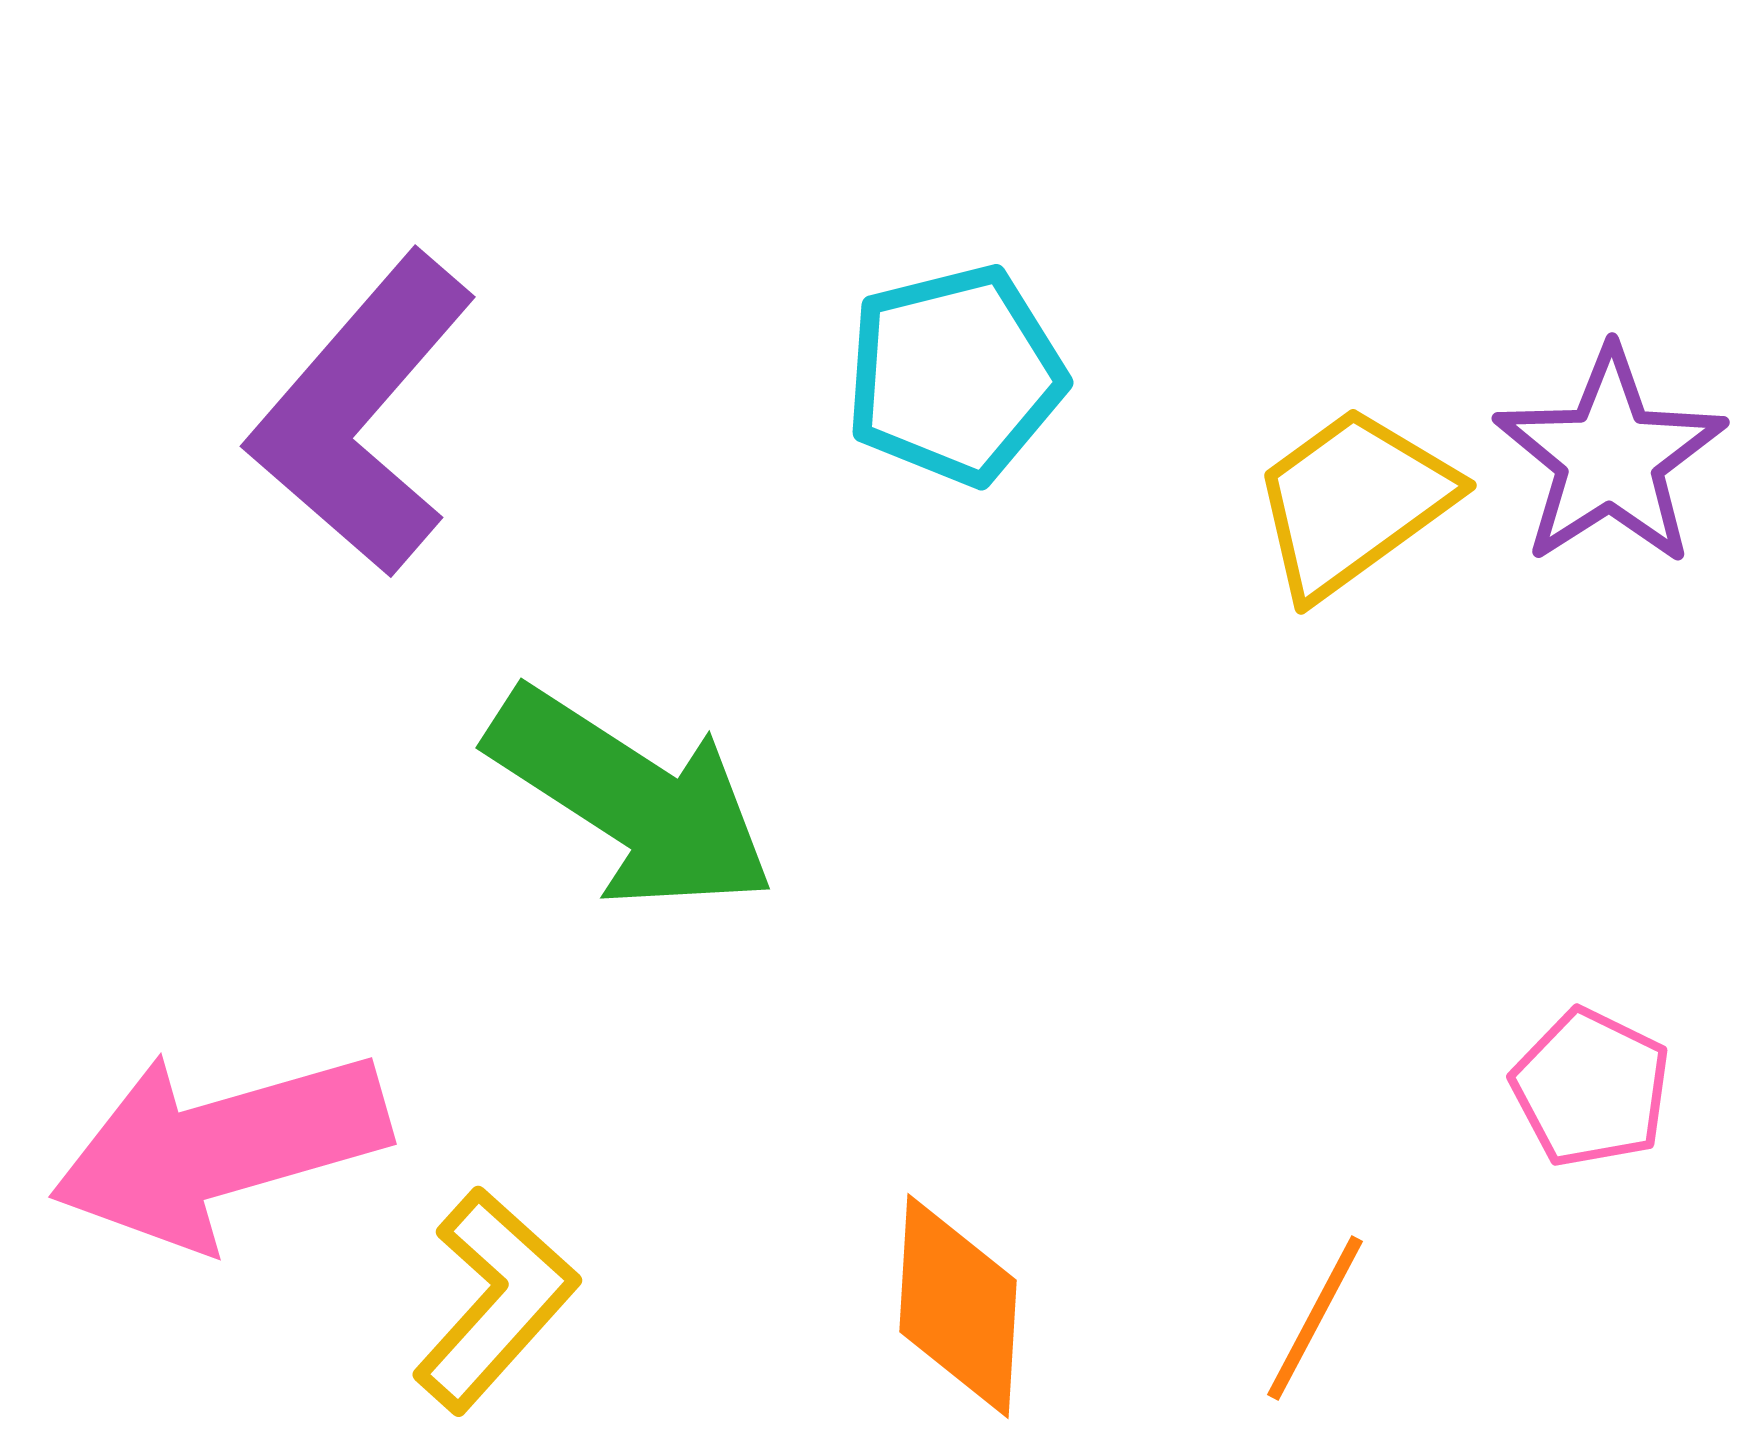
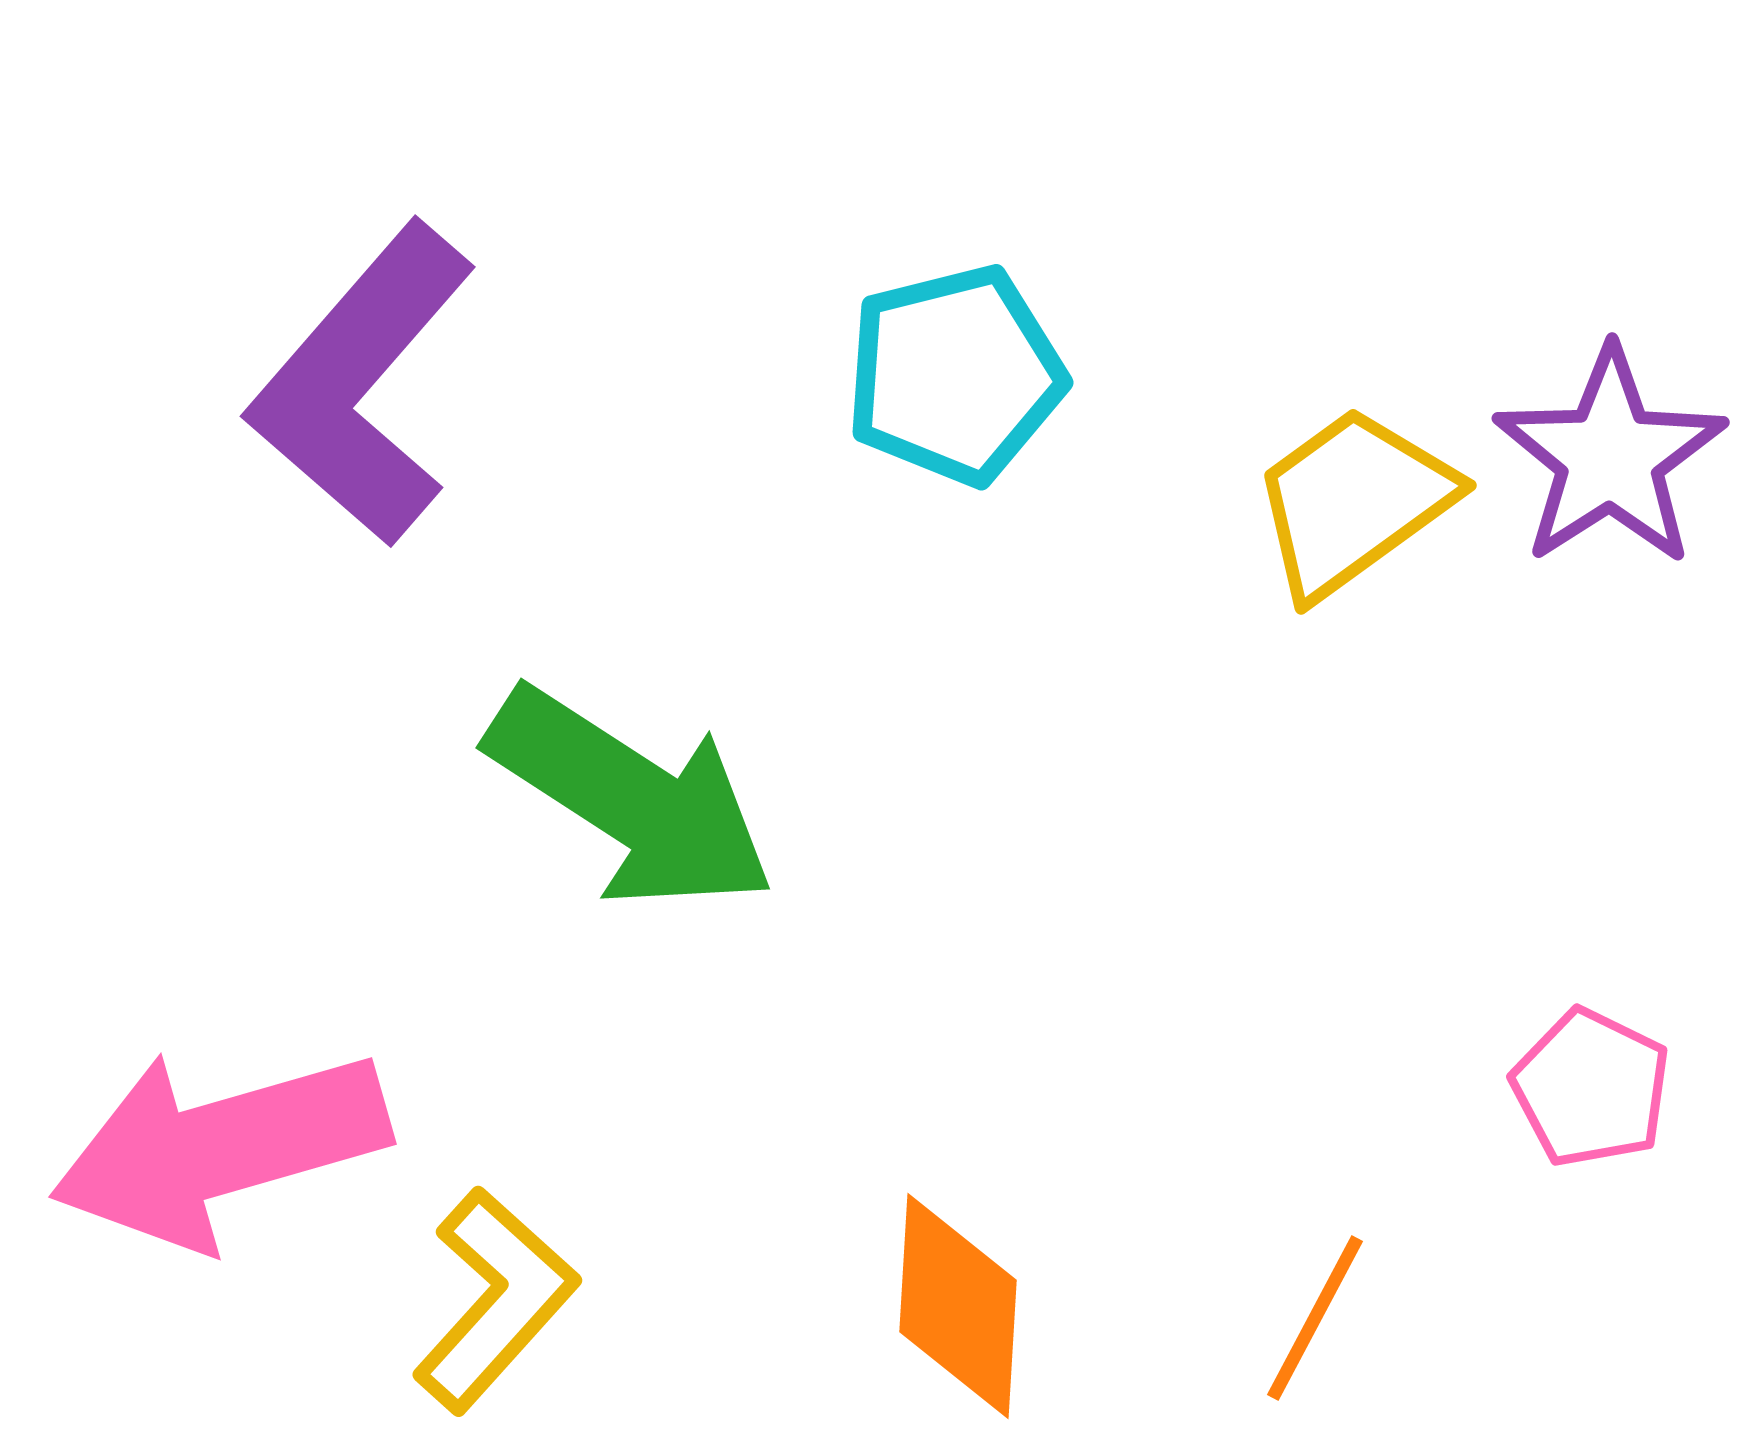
purple L-shape: moved 30 px up
